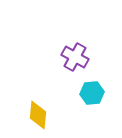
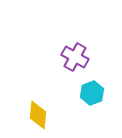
cyan hexagon: rotated 15 degrees counterclockwise
